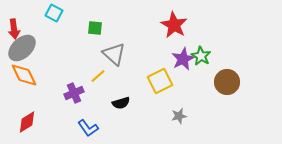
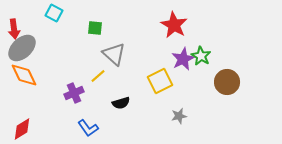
red diamond: moved 5 px left, 7 px down
